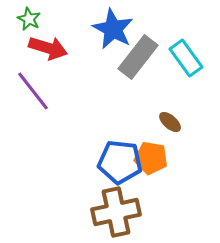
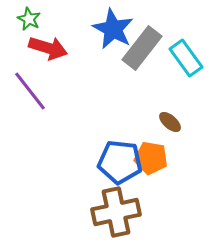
gray rectangle: moved 4 px right, 9 px up
purple line: moved 3 px left
